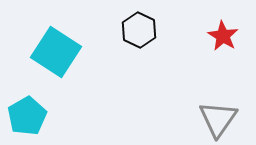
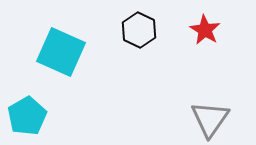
red star: moved 18 px left, 6 px up
cyan square: moved 5 px right; rotated 9 degrees counterclockwise
gray triangle: moved 8 px left
